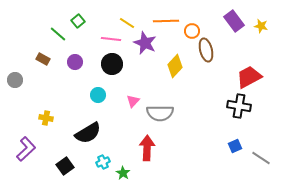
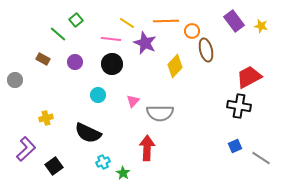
green square: moved 2 px left, 1 px up
yellow cross: rotated 24 degrees counterclockwise
black semicircle: rotated 56 degrees clockwise
black square: moved 11 px left
